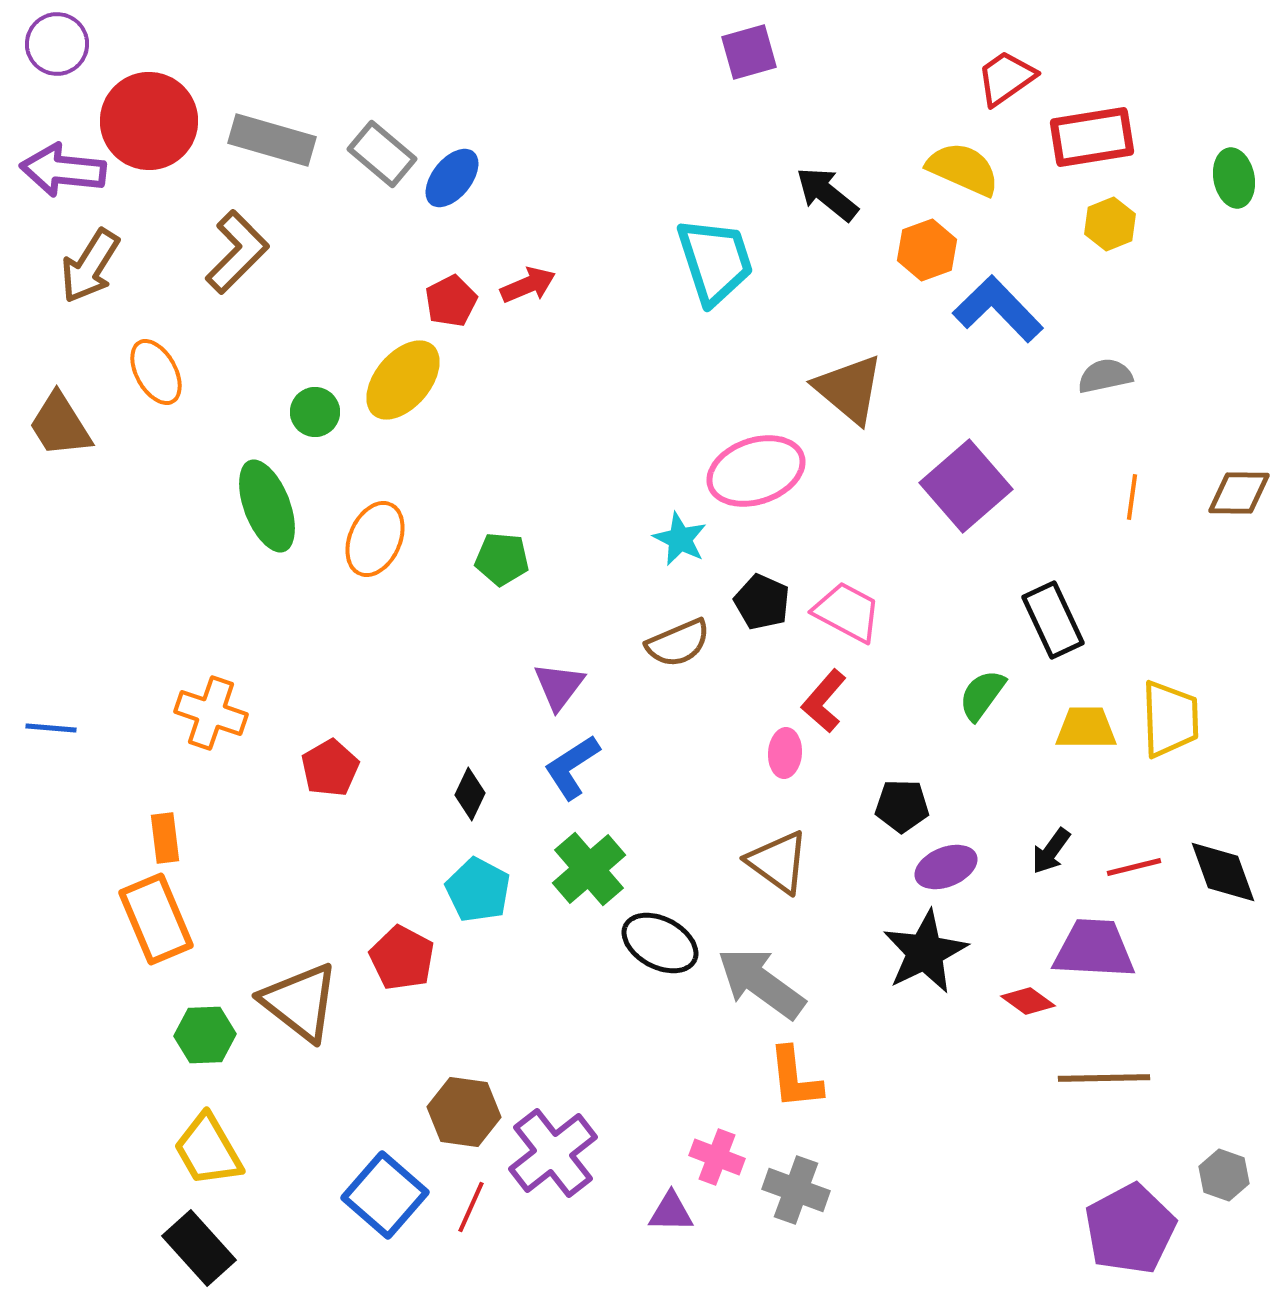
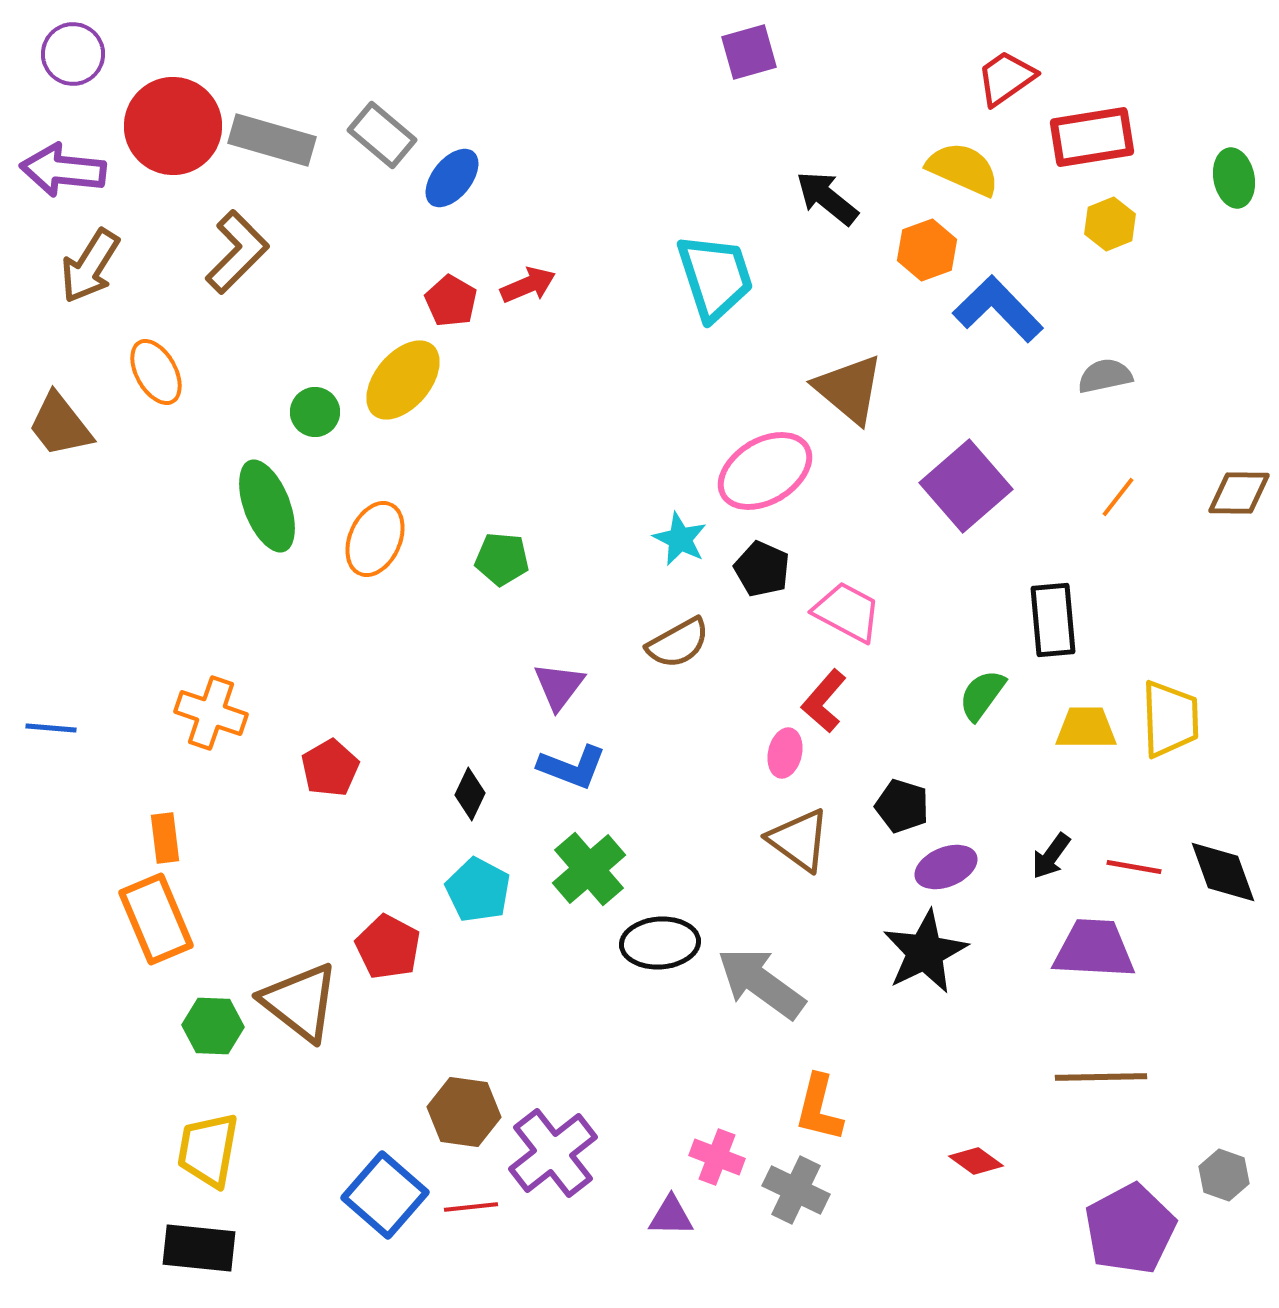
purple circle at (57, 44): moved 16 px right, 10 px down
red circle at (149, 121): moved 24 px right, 5 px down
gray rectangle at (382, 154): moved 19 px up
black arrow at (827, 194): moved 4 px down
cyan trapezoid at (715, 261): moved 16 px down
red pentagon at (451, 301): rotated 15 degrees counterclockwise
brown trapezoid at (60, 425): rotated 6 degrees counterclockwise
pink ellipse at (756, 471): moved 9 px right; rotated 12 degrees counterclockwise
orange line at (1132, 497): moved 14 px left; rotated 30 degrees clockwise
black pentagon at (762, 602): moved 33 px up
black rectangle at (1053, 620): rotated 20 degrees clockwise
brown semicircle at (678, 643): rotated 6 degrees counterclockwise
pink ellipse at (785, 753): rotated 9 degrees clockwise
blue L-shape at (572, 767): rotated 126 degrees counterclockwise
black pentagon at (902, 806): rotated 16 degrees clockwise
black arrow at (1051, 851): moved 5 px down
brown triangle at (778, 862): moved 21 px right, 22 px up
red line at (1134, 867): rotated 24 degrees clockwise
black ellipse at (660, 943): rotated 32 degrees counterclockwise
red pentagon at (402, 958): moved 14 px left, 11 px up
red diamond at (1028, 1001): moved 52 px left, 160 px down
green hexagon at (205, 1035): moved 8 px right, 9 px up; rotated 4 degrees clockwise
orange L-shape at (795, 1078): moved 24 px right, 30 px down; rotated 20 degrees clockwise
brown line at (1104, 1078): moved 3 px left, 1 px up
yellow trapezoid at (208, 1150): rotated 40 degrees clockwise
gray cross at (796, 1190): rotated 6 degrees clockwise
red line at (471, 1207): rotated 60 degrees clockwise
purple triangle at (671, 1212): moved 4 px down
black rectangle at (199, 1248): rotated 42 degrees counterclockwise
